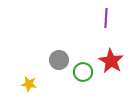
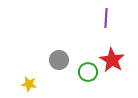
red star: moved 1 px right, 1 px up
green circle: moved 5 px right
